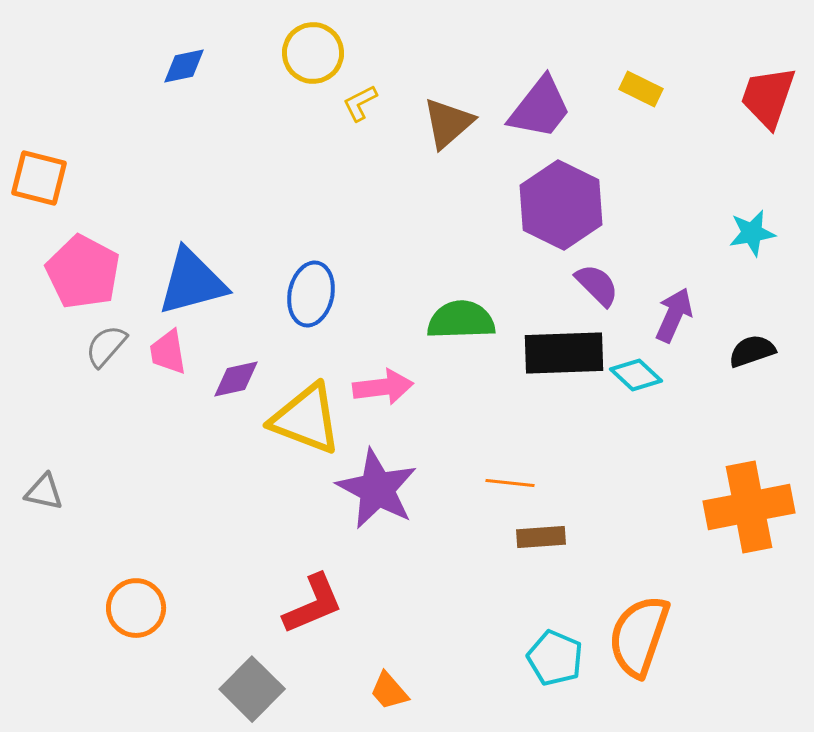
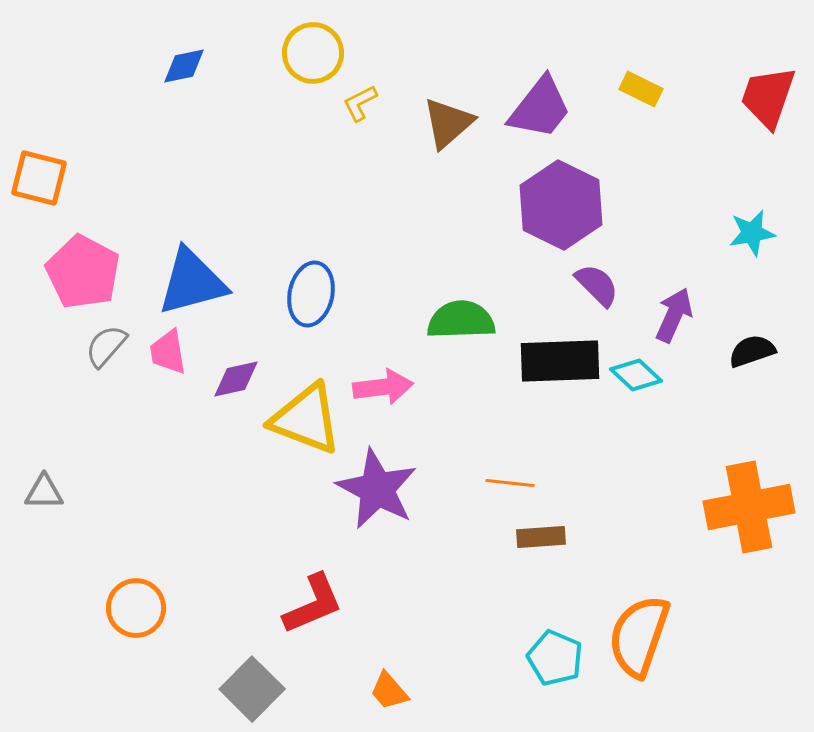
black rectangle: moved 4 px left, 8 px down
gray triangle: rotated 12 degrees counterclockwise
